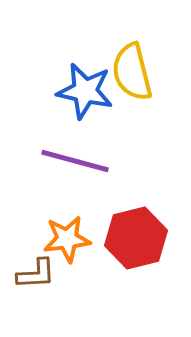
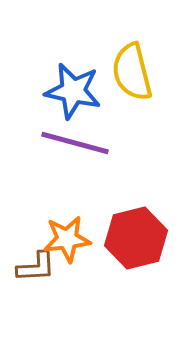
blue star: moved 12 px left
purple line: moved 18 px up
brown L-shape: moved 7 px up
